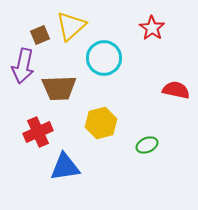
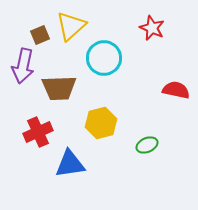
red star: rotated 10 degrees counterclockwise
blue triangle: moved 5 px right, 3 px up
